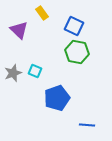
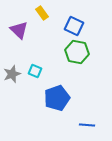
gray star: moved 1 px left, 1 px down
